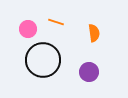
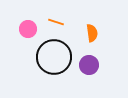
orange semicircle: moved 2 px left
black circle: moved 11 px right, 3 px up
purple circle: moved 7 px up
